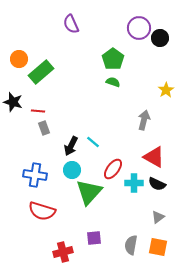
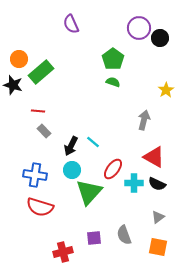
black star: moved 17 px up
gray rectangle: moved 3 px down; rotated 24 degrees counterclockwise
red semicircle: moved 2 px left, 4 px up
gray semicircle: moved 7 px left, 10 px up; rotated 30 degrees counterclockwise
